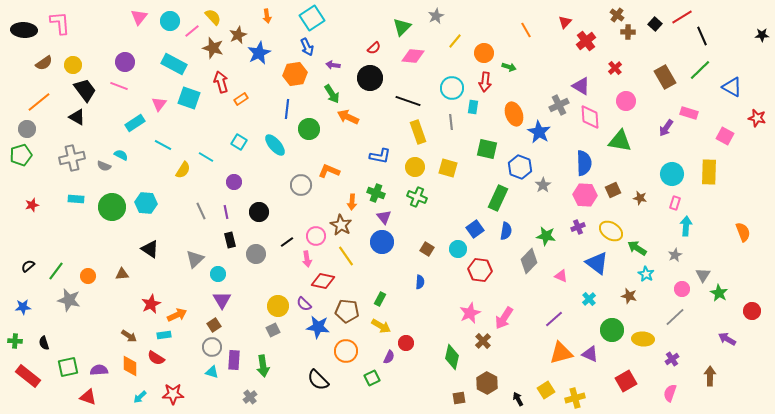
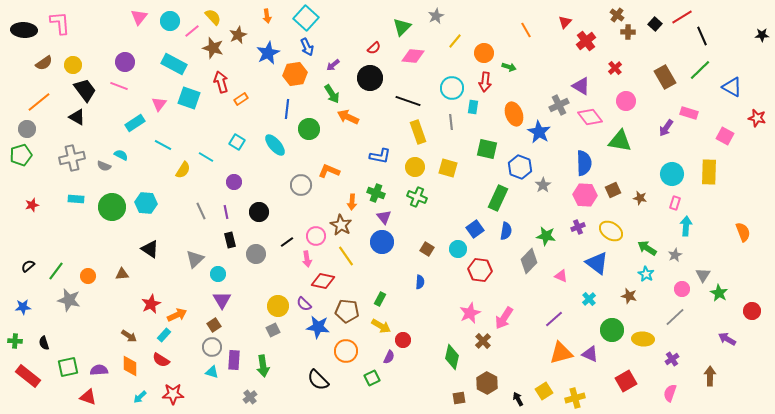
cyan square at (312, 18): moved 6 px left; rotated 15 degrees counterclockwise
blue star at (259, 53): moved 9 px right
purple arrow at (333, 65): rotated 48 degrees counterclockwise
pink diamond at (590, 117): rotated 35 degrees counterclockwise
cyan square at (239, 142): moved 2 px left
green arrow at (637, 248): moved 10 px right
cyan rectangle at (164, 335): rotated 40 degrees counterclockwise
red circle at (406, 343): moved 3 px left, 3 px up
red semicircle at (156, 358): moved 5 px right, 2 px down
yellow square at (546, 390): moved 2 px left, 1 px down
